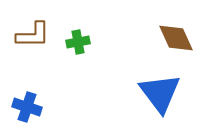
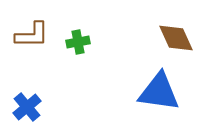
brown L-shape: moved 1 px left
blue triangle: moved 1 px left, 1 px up; rotated 45 degrees counterclockwise
blue cross: rotated 32 degrees clockwise
